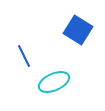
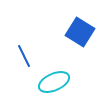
blue square: moved 2 px right, 2 px down
